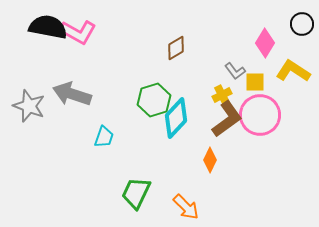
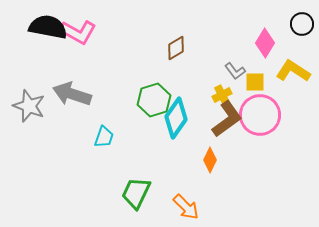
cyan diamond: rotated 9 degrees counterclockwise
